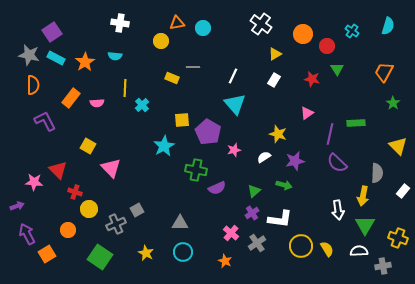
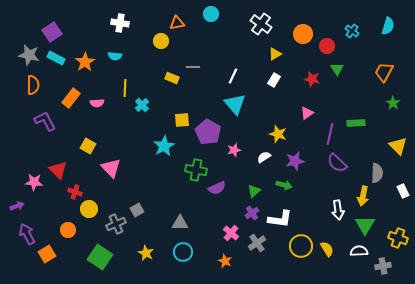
cyan circle at (203, 28): moved 8 px right, 14 px up
white rectangle at (403, 191): rotated 64 degrees counterclockwise
